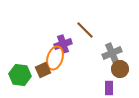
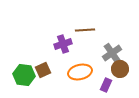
brown line: rotated 48 degrees counterclockwise
gray cross: rotated 12 degrees counterclockwise
orange ellipse: moved 25 px right, 14 px down; rotated 60 degrees clockwise
green hexagon: moved 4 px right
purple rectangle: moved 3 px left, 3 px up; rotated 24 degrees clockwise
